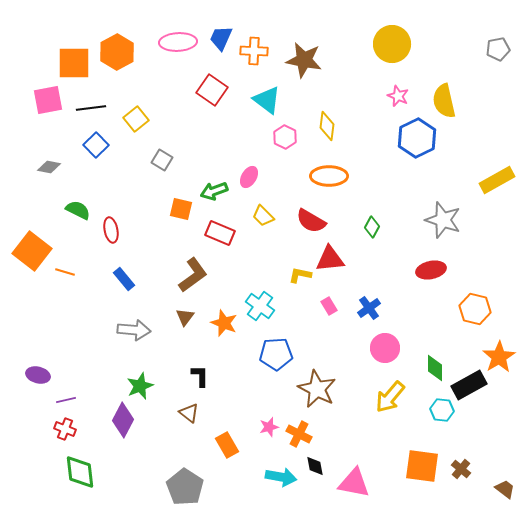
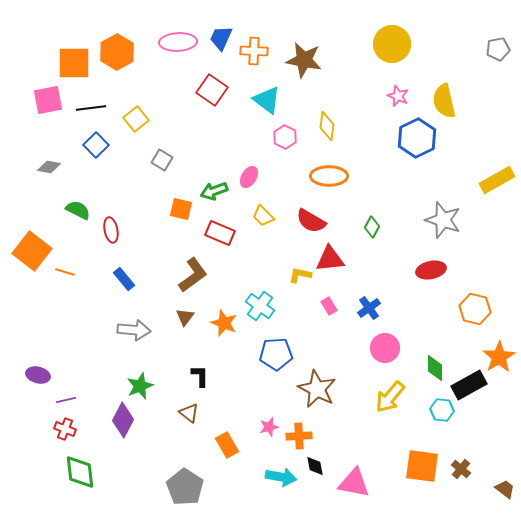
orange cross at (299, 434): moved 2 px down; rotated 30 degrees counterclockwise
